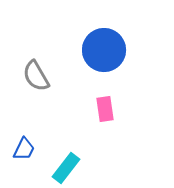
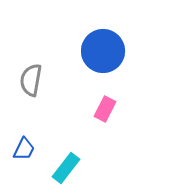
blue circle: moved 1 px left, 1 px down
gray semicircle: moved 5 px left, 4 px down; rotated 40 degrees clockwise
pink rectangle: rotated 35 degrees clockwise
